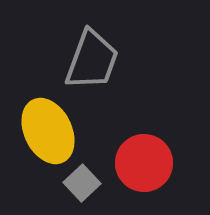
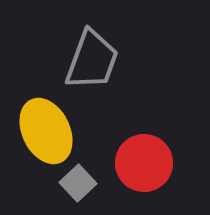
yellow ellipse: moved 2 px left
gray square: moved 4 px left
